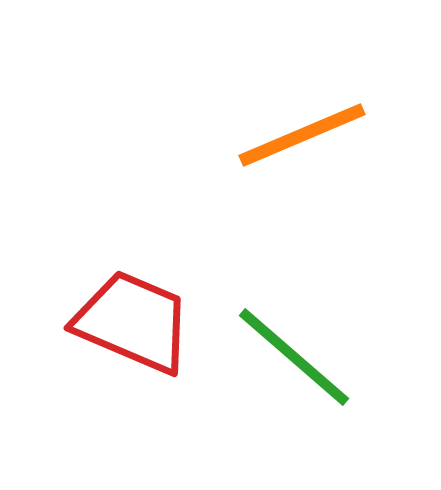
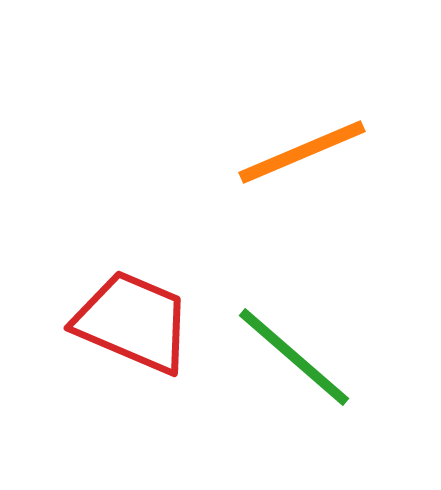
orange line: moved 17 px down
